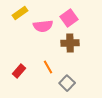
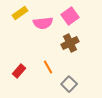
pink square: moved 1 px right, 2 px up
pink semicircle: moved 3 px up
brown cross: rotated 24 degrees counterclockwise
gray square: moved 2 px right, 1 px down
